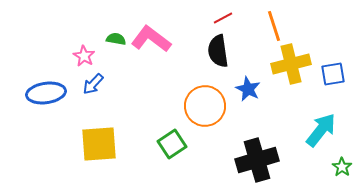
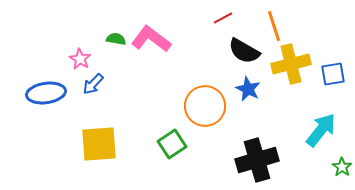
black semicircle: moved 26 px right; rotated 52 degrees counterclockwise
pink star: moved 4 px left, 3 px down
